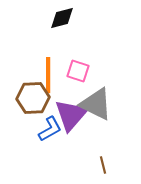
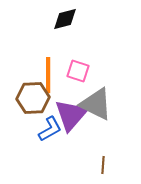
black diamond: moved 3 px right, 1 px down
brown line: rotated 18 degrees clockwise
